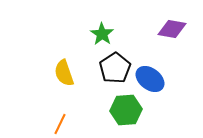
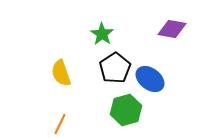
yellow semicircle: moved 3 px left
green hexagon: rotated 12 degrees counterclockwise
